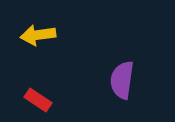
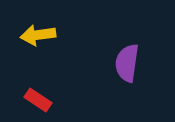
purple semicircle: moved 5 px right, 17 px up
